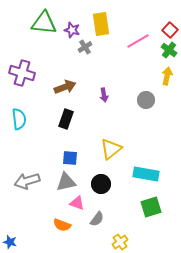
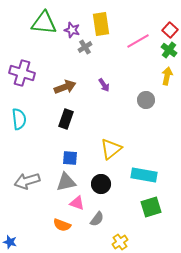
purple arrow: moved 10 px up; rotated 24 degrees counterclockwise
cyan rectangle: moved 2 px left, 1 px down
